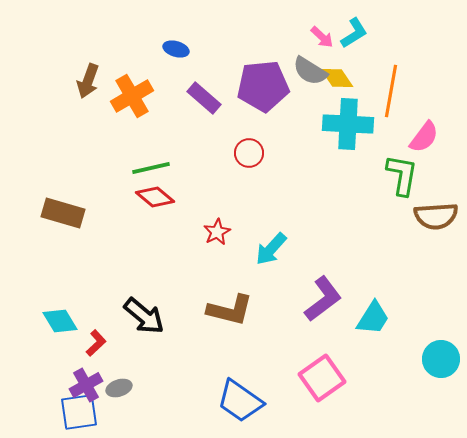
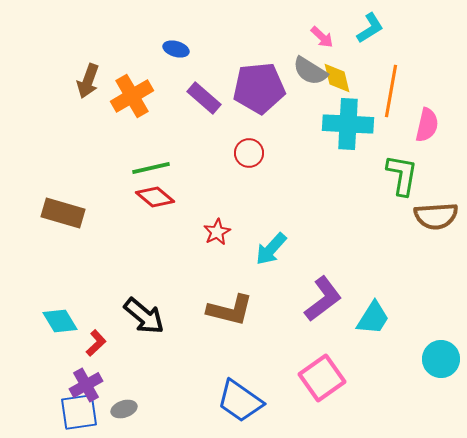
cyan L-shape: moved 16 px right, 5 px up
yellow diamond: rotated 20 degrees clockwise
purple pentagon: moved 4 px left, 2 px down
pink semicircle: moved 3 px right, 12 px up; rotated 24 degrees counterclockwise
gray ellipse: moved 5 px right, 21 px down
